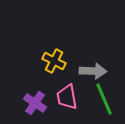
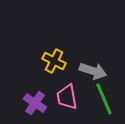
gray arrow: rotated 16 degrees clockwise
